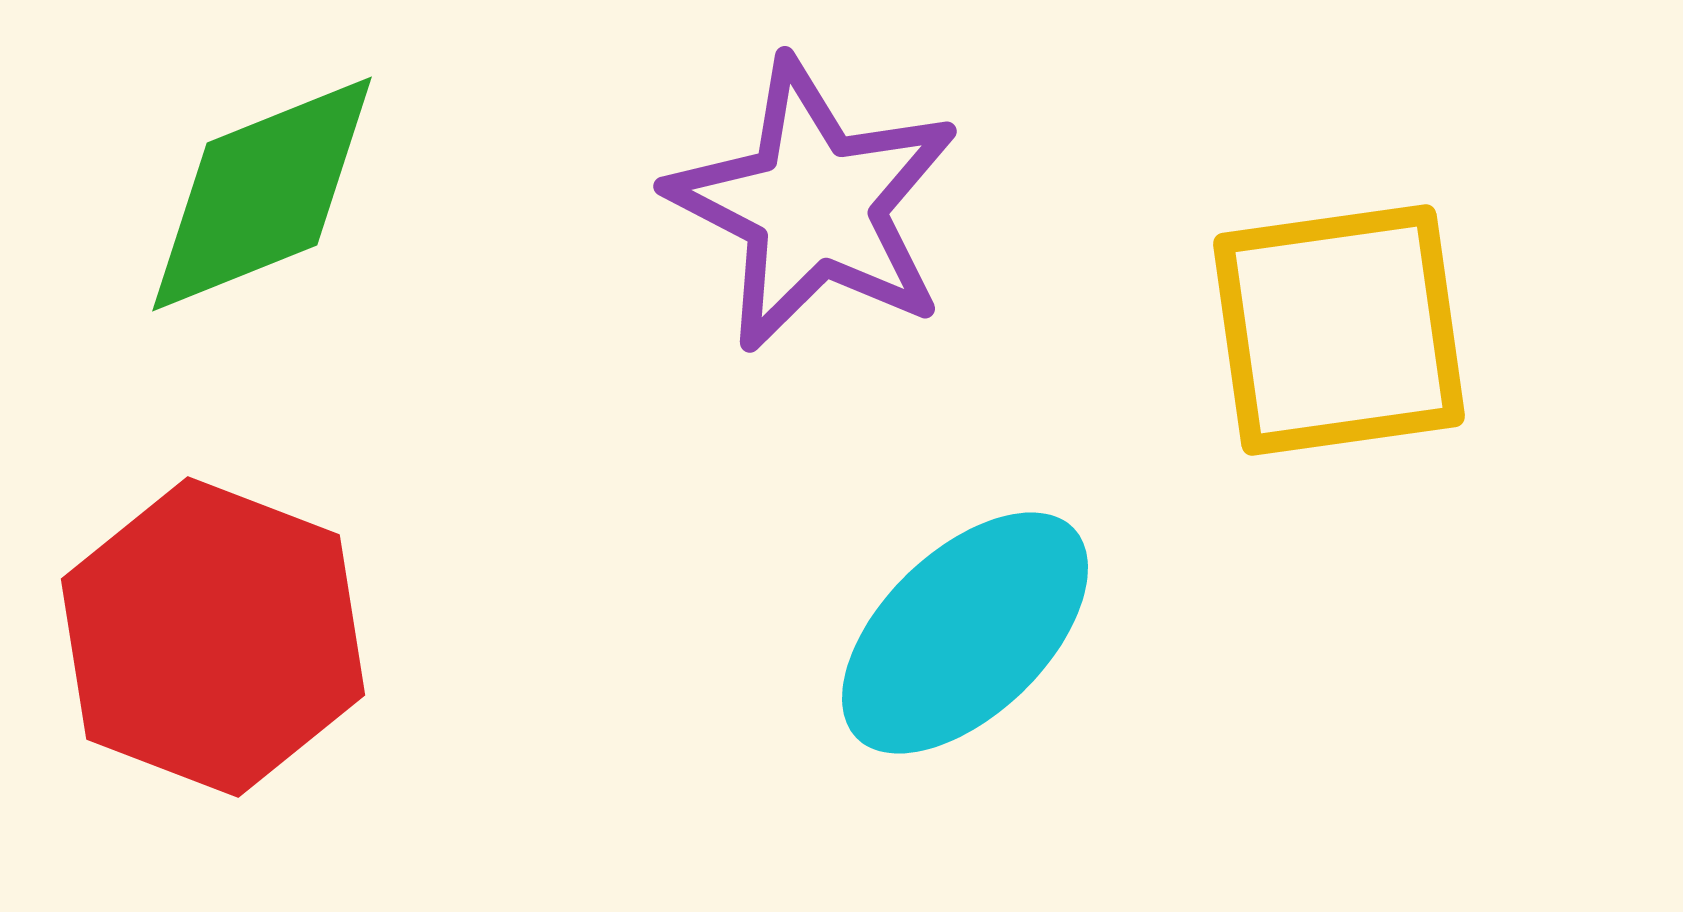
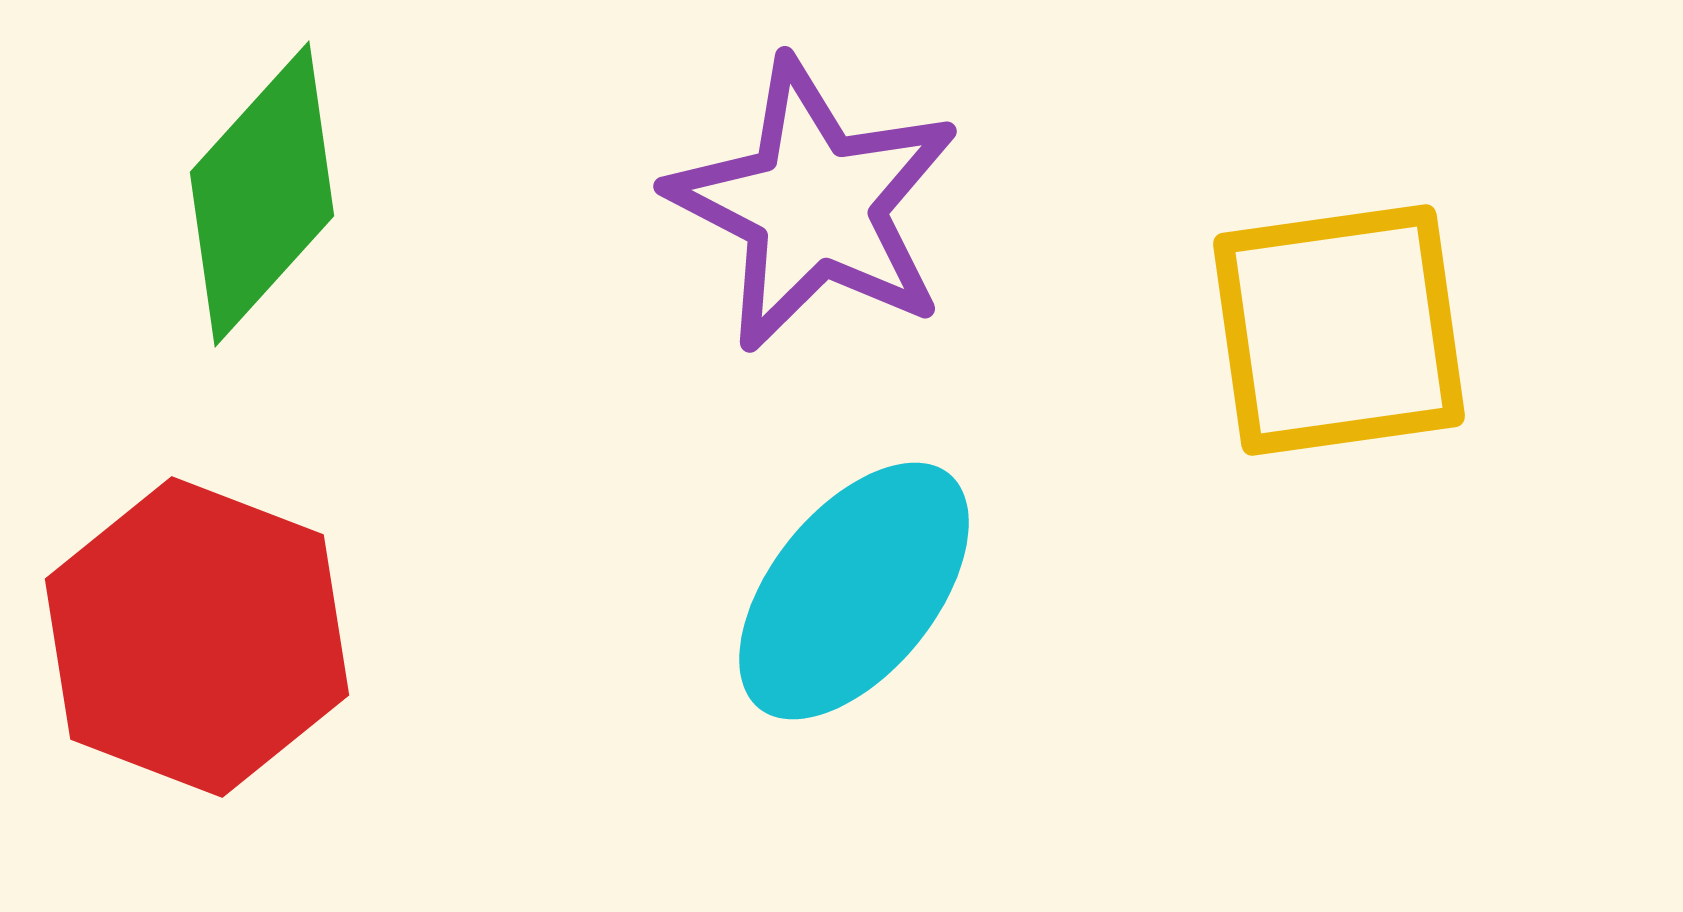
green diamond: rotated 26 degrees counterclockwise
cyan ellipse: moved 111 px left, 42 px up; rotated 7 degrees counterclockwise
red hexagon: moved 16 px left
